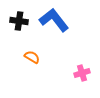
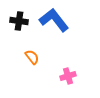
orange semicircle: rotated 21 degrees clockwise
pink cross: moved 14 px left, 3 px down
